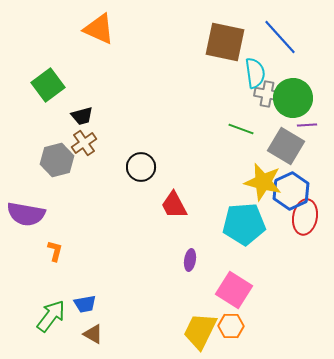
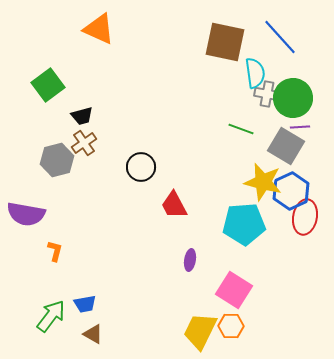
purple line: moved 7 px left, 2 px down
